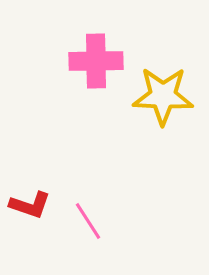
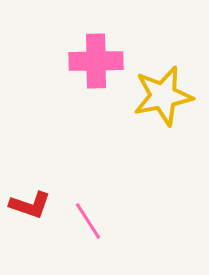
yellow star: rotated 14 degrees counterclockwise
